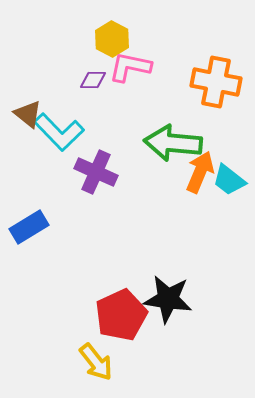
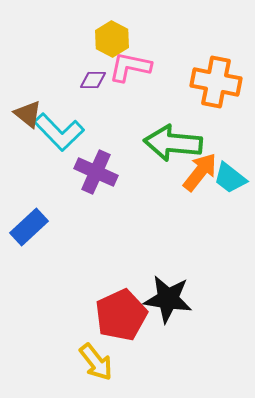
orange arrow: rotated 15 degrees clockwise
cyan trapezoid: moved 1 px right, 2 px up
blue rectangle: rotated 12 degrees counterclockwise
